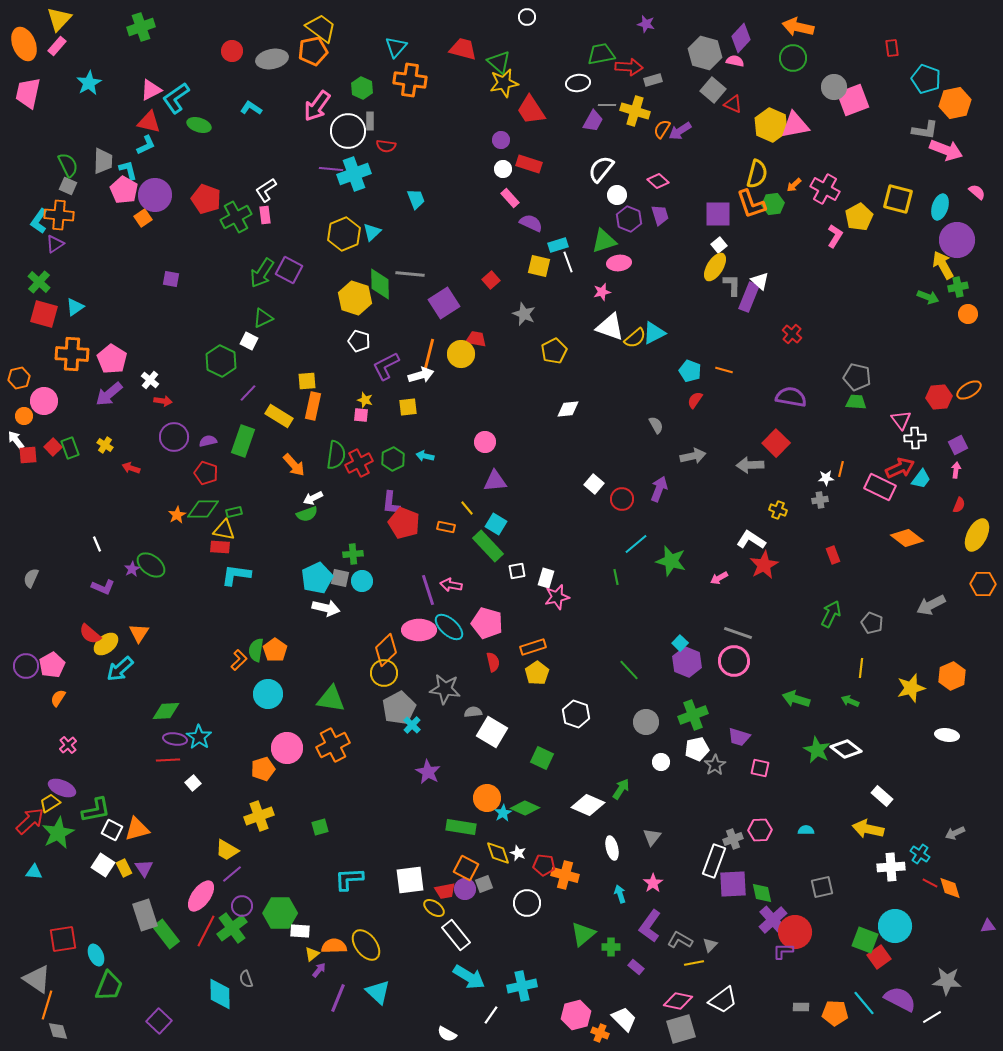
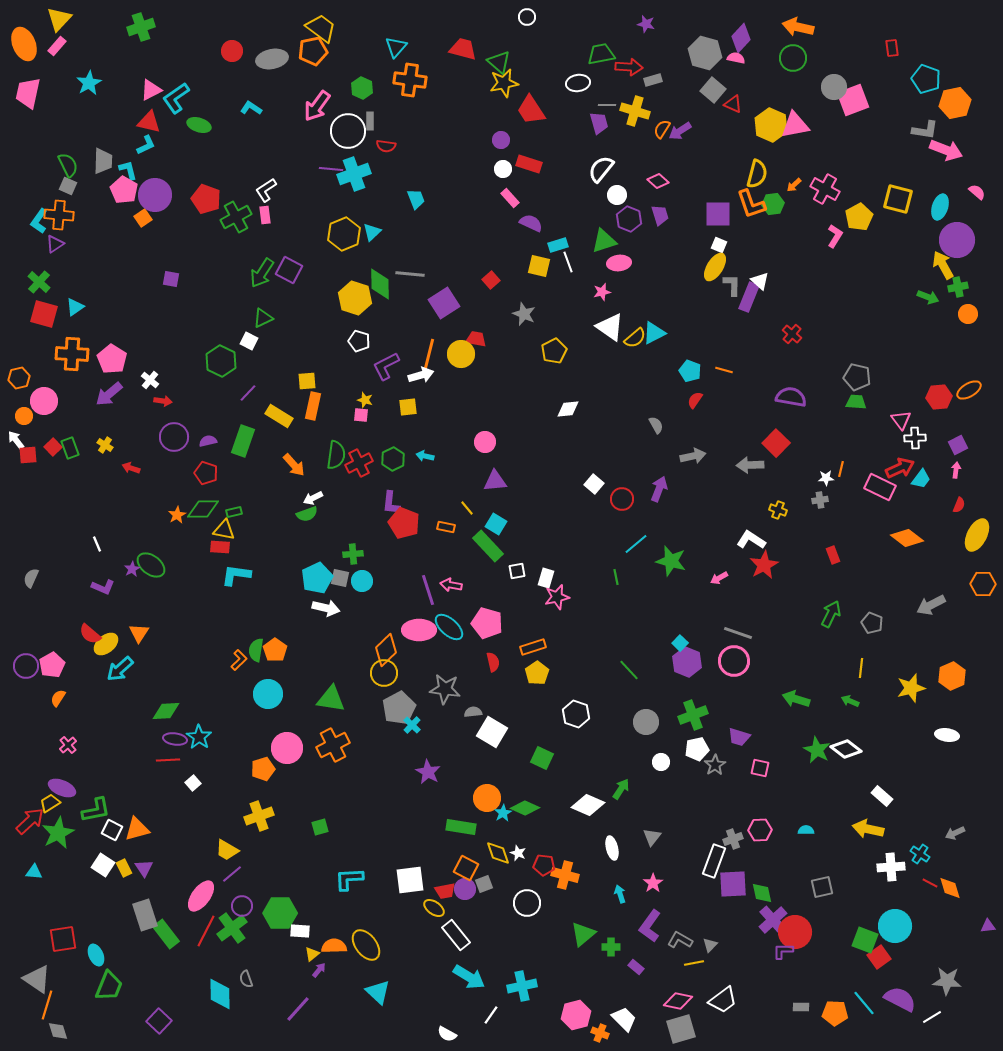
pink semicircle at (735, 61): moved 1 px right, 3 px up
purple trapezoid at (593, 121): moved 6 px right, 2 px down; rotated 45 degrees counterclockwise
white square at (719, 245): rotated 28 degrees counterclockwise
white triangle at (610, 327): rotated 16 degrees clockwise
purple line at (338, 998): moved 40 px left, 11 px down; rotated 20 degrees clockwise
